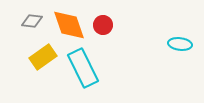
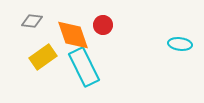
orange diamond: moved 4 px right, 10 px down
cyan rectangle: moved 1 px right, 1 px up
